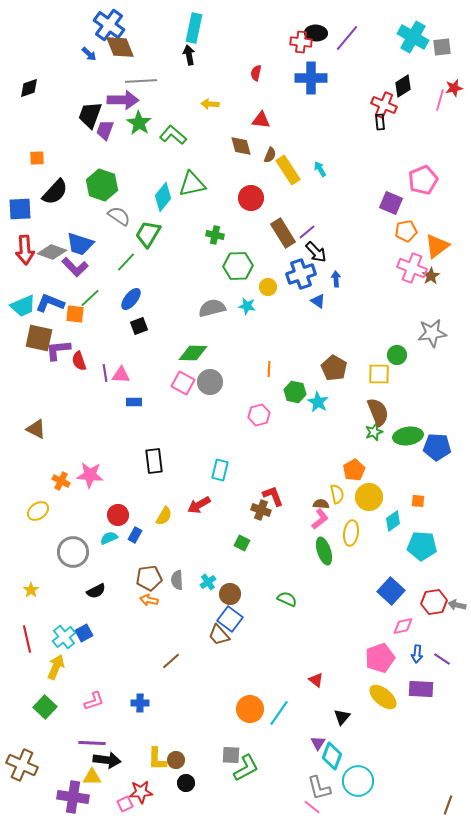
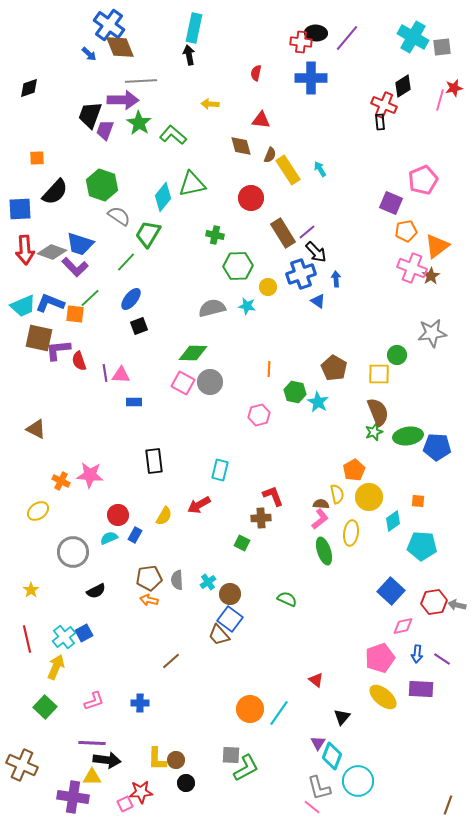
brown cross at (261, 510): moved 8 px down; rotated 24 degrees counterclockwise
